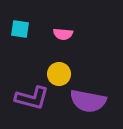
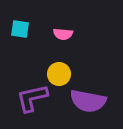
purple L-shape: rotated 152 degrees clockwise
